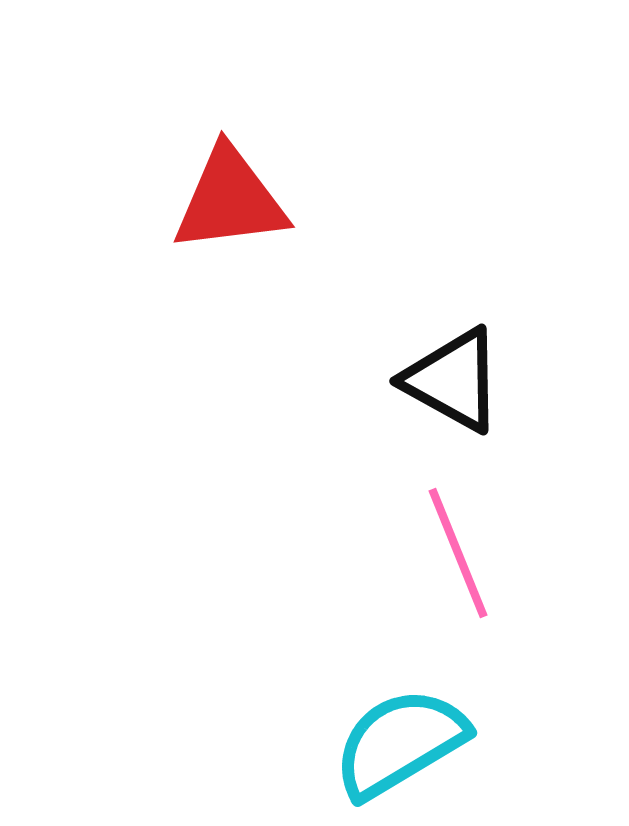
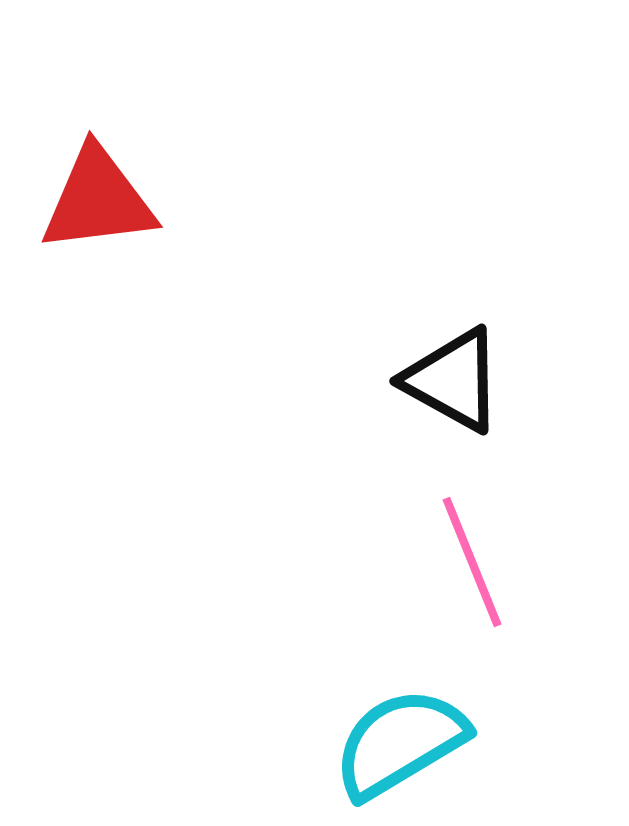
red triangle: moved 132 px left
pink line: moved 14 px right, 9 px down
